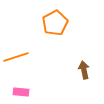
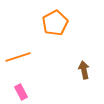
orange line: moved 2 px right
pink rectangle: rotated 56 degrees clockwise
